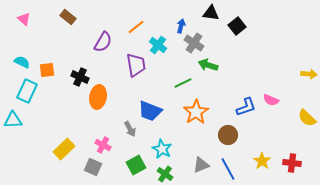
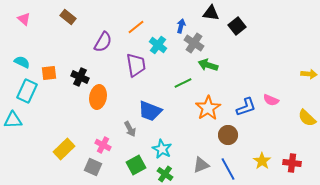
orange square: moved 2 px right, 3 px down
orange star: moved 12 px right, 4 px up
